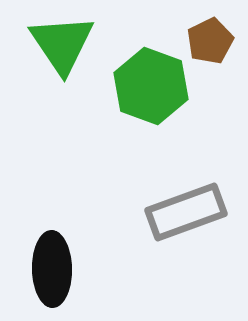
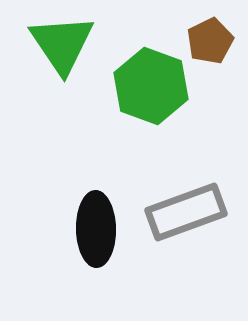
black ellipse: moved 44 px right, 40 px up
